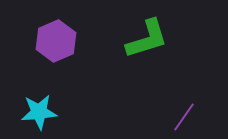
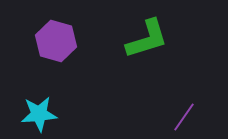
purple hexagon: rotated 21 degrees counterclockwise
cyan star: moved 2 px down
